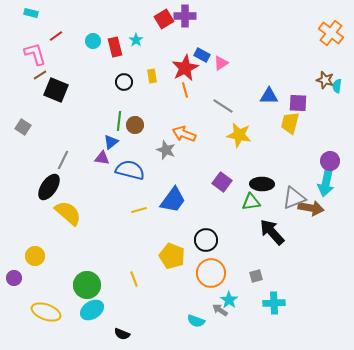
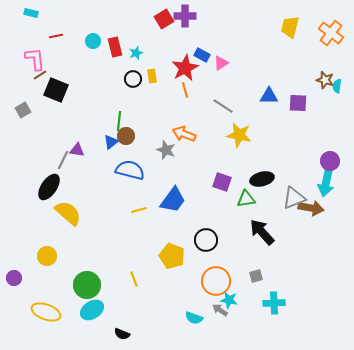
red line at (56, 36): rotated 24 degrees clockwise
cyan star at (136, 40): moved 13 px down; rotated 16 degrees clockwise
pink L-shape at (35, 54): moved 5 px down; rotated 10 degrees clockwise
black circle at (124, 82): moved 9 px right, 3 px up
yellow trapezoid at (290, 123): moved 96 px up
brown circle at (135, 125): moved 9 px left, 11 px down
gray square at (23, 127): moved 17 px up; rotated 28 degrees clockwise
purple triangle at (102, 158): moved 25 px left, 8 px up
purple square at (222, 182): rotated 18 degrees counterclockwise
black ellipse at (262, 184): moved 5 px up; rotated 15 degrees counterclockwise
green triangle at (251, 202): moved 5 px left, 3 px up
black arrow at (272, 232): moved 10 px left
yellow circle at (35, 256): moved 12 px right
orange circle at (211, 273): moved 5 px right, 8 px down
cyan star at (229, 300): rotated 24 degrees counterclockwise
cyan semicircle at (196, 321): moved 2 px left, 3 px up
